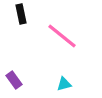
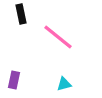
pink line: moved 4 px left, 1 px down
purple rectangle: rotated 48 degrees clockwise
